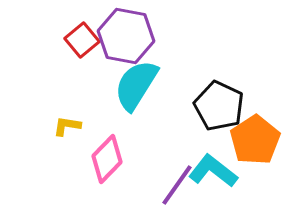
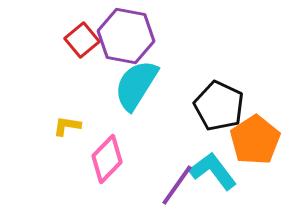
cyan L-shape: rotated 15 degrees clockwise
